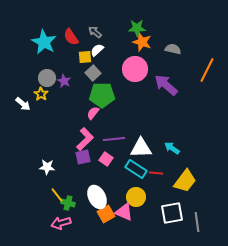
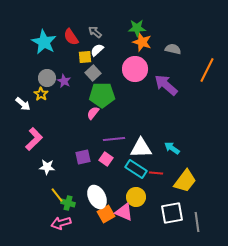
pink L-shape: moved 51 px left
